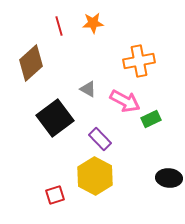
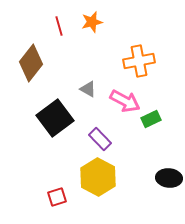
orange star: moved 1 px left, 1 px up; rotated 10 degrees counterclockwise
brown diamond: rotated 9 degrees counterclockwise
yellow hexagon: moved 3 px right, 1 px down
red square: moved 2 px right, 2 px down
